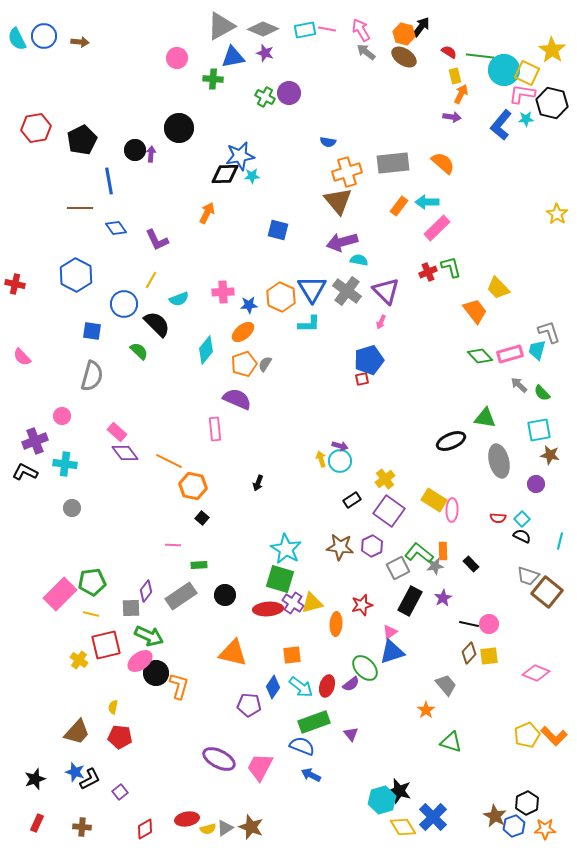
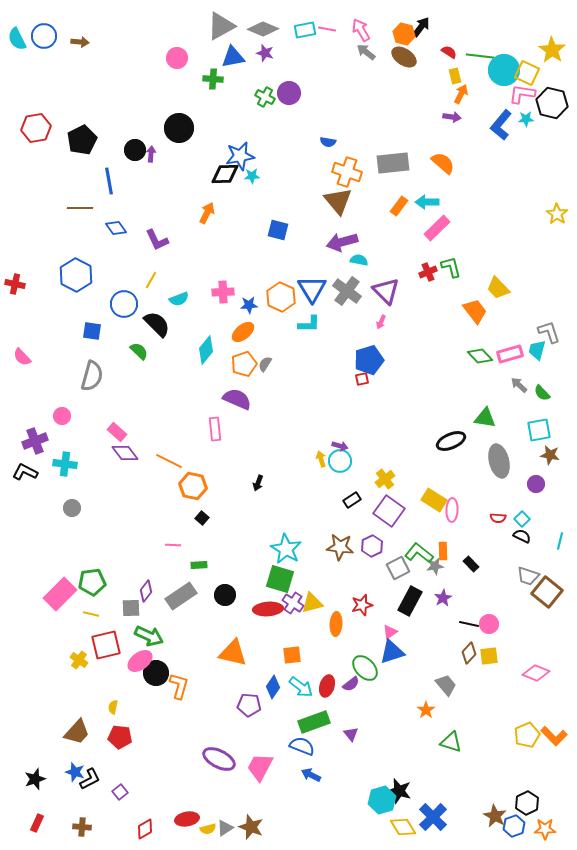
orange cross at (347, 172): rotated 36 degrees clockwise
